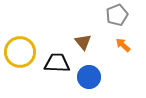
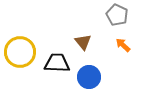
gray pentagon: rotated 25 degrees counterclockwise
